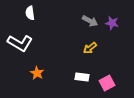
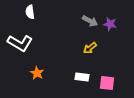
white semicircle: moved 1 px up
purple star: moved 2 px left, 1 px down
pink square: rotated 35 degrees clockwise
